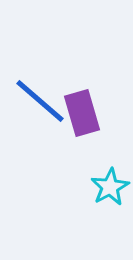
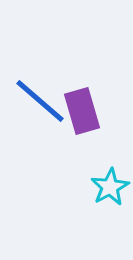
purple rectangle: moved 2 px up
